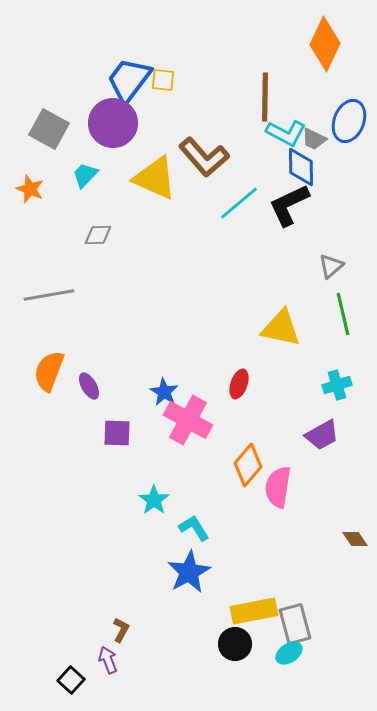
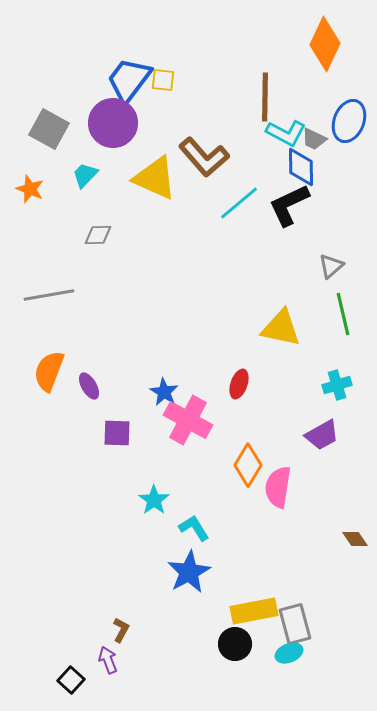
orange diamond at (248, 465): rotated 9 degrees counterclockwise
cyan ellipse at (289, 653): rotated 12 degrees clockwise
